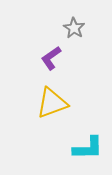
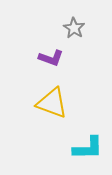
purple L-shape: rotated 125 degrees counterclockwise
yellow triangle: rotated 40 degrees clockwise
